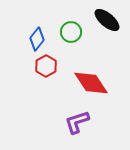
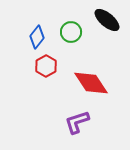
blue diamond: moved 2 px up
